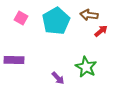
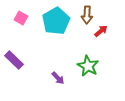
brown arrow: moved 2 px left; rotated 96 degrees counterclockwise
purple rectangle: rotated 42 degrees clockwise
green star: moved 2 px right, 1 px up
